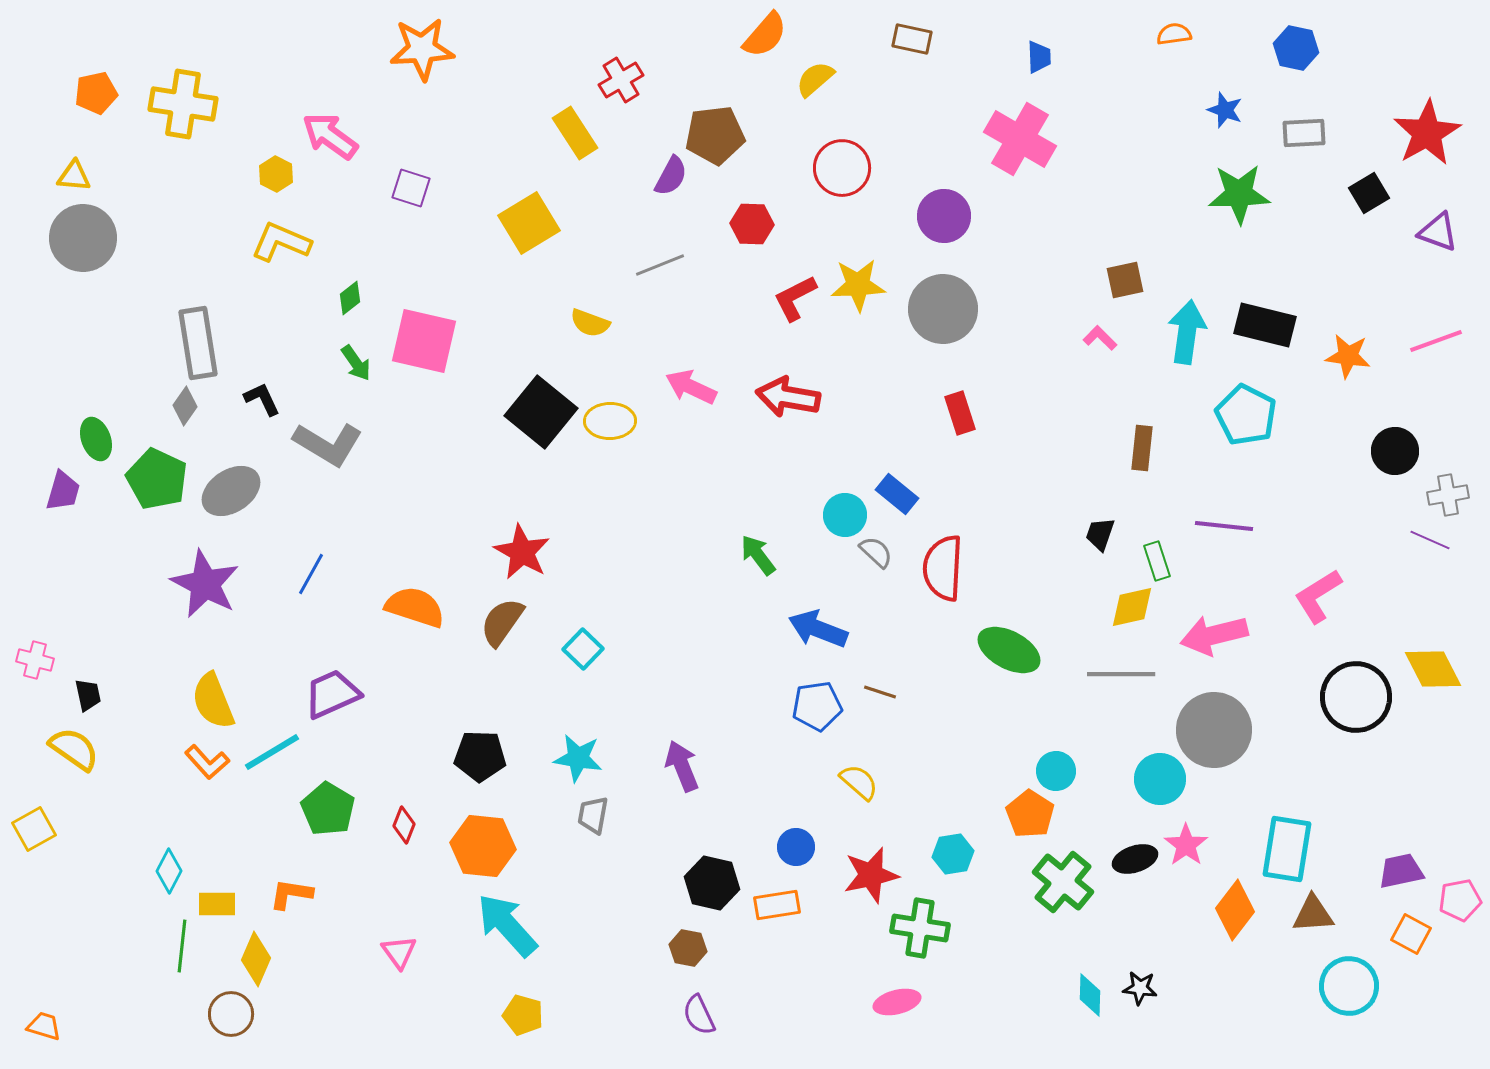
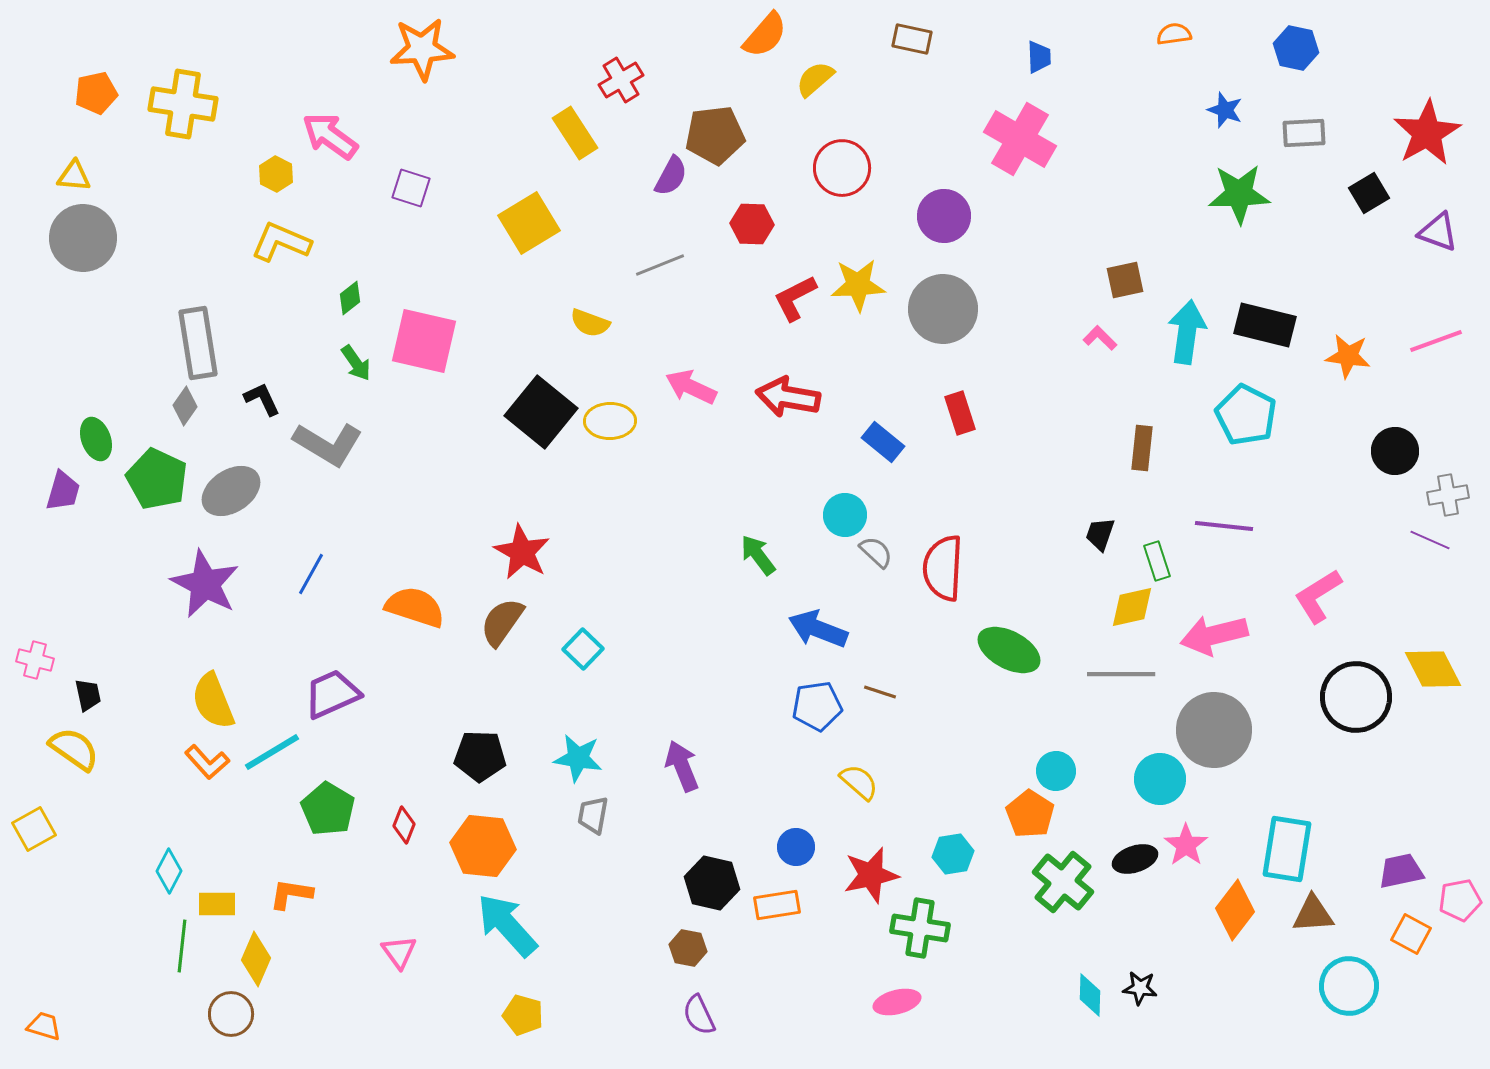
blue rectangle at (897, 494): moved 14 px left, 52 px up
